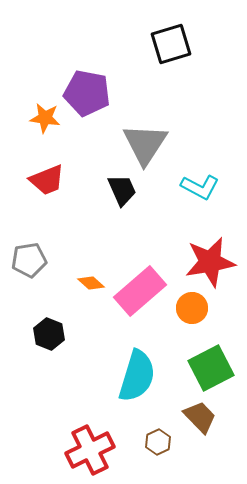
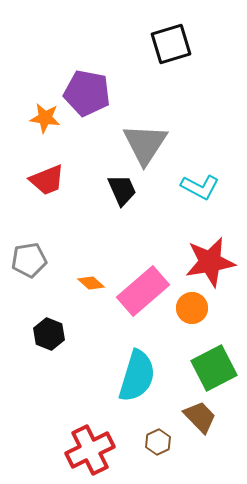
pink rectangle: moved 3 px right
green square: moved 3 px right
